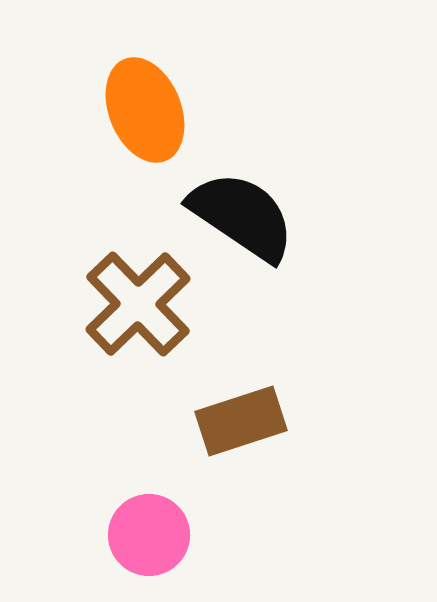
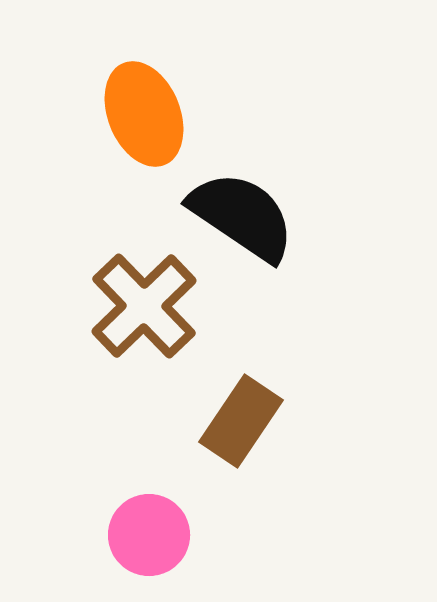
orange ellipse: moved 1 px left, 4 px down
brown cross: moved 6 px right, 2 px down
brown rectangle: rotated 38 degrees counterclockwise
